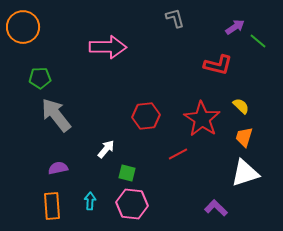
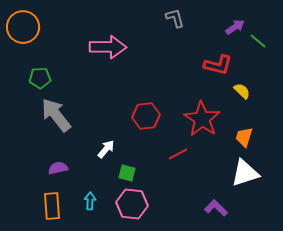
yellow semicircle: moved 1 px right, 15 px up
